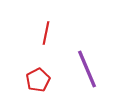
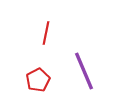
purple line: moved 3 px left, 2 px down
